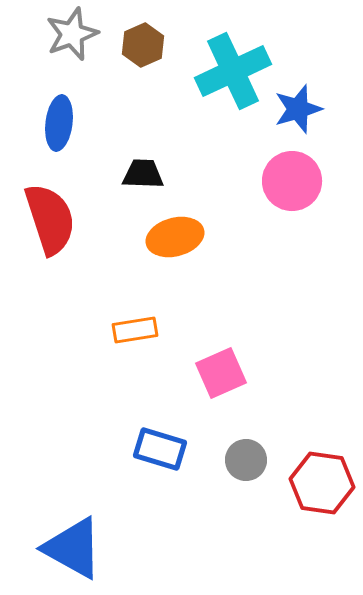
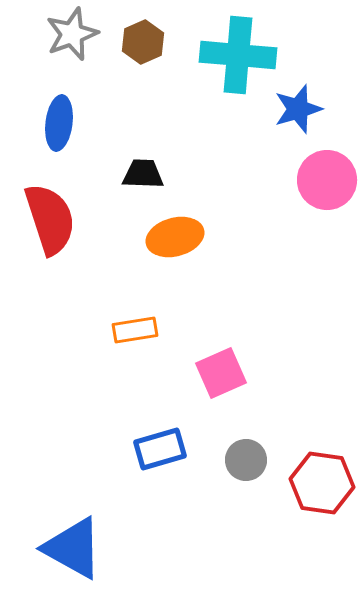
brown hexagon: moved 3 px up
cyan cross: moved 5 px right, 16 px up; rotated 30 degrees clockwise
pink circle: moved 35 px right, 1 px up
blue rectangle: rotated 33 degrees counterclockwise
